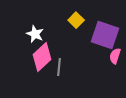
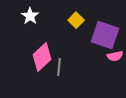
white star: moved 5 px left, 18 px up; rotated 12 degrees clockwise
pink semicircle: rotated 119 degrees counterclockwise
